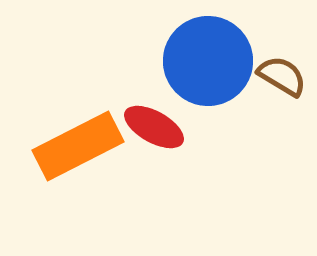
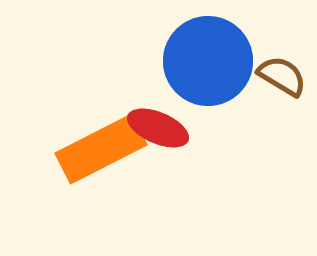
red ellipse: moved 4 px right, 1 px down; rotated 6 degrees counterclockwise
orange rectangle: moved 23 px right, 3 px down
